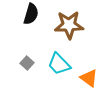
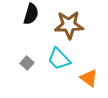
cyan trapezoid: moved 5 px up
